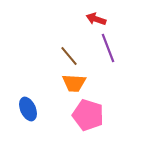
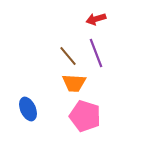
red arrow: rotated 36 degrees counterclockwise
purple line: moved 12 px left, 5 px down
brown line: moved 1 px left
pink pentagon: moved 3 px left, 1 px down
